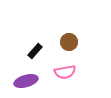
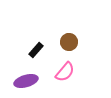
black rectangle: moved 1 px right, 1 px up
pink semicircle: rotated 40 degrees counterclockwise
